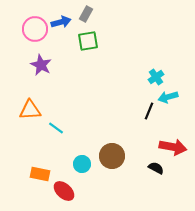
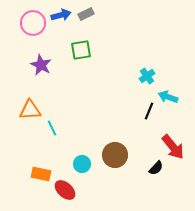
gray rectangle: rotated 35 degrees clockwise
blue arrow: moved 7 px up
pink circle: moved 2 px left, 6 px up
green square: moved 7 px left, 9 px down
cyan cross: moved 9 px left, 1 px up
cyan arrow: rotated 36 degrees clockwise
cyan line: moved 4 px left; rotated 28 degrees clockwise
red arrow: rotated 40 degrees clockwise
brown circle: moved 3 px right, 1 px up
black semicircle: rotated 105 degrees clockwise
orange rectangle: moved 1 px right
red ellipse: moved 1 px right, 1 px up
